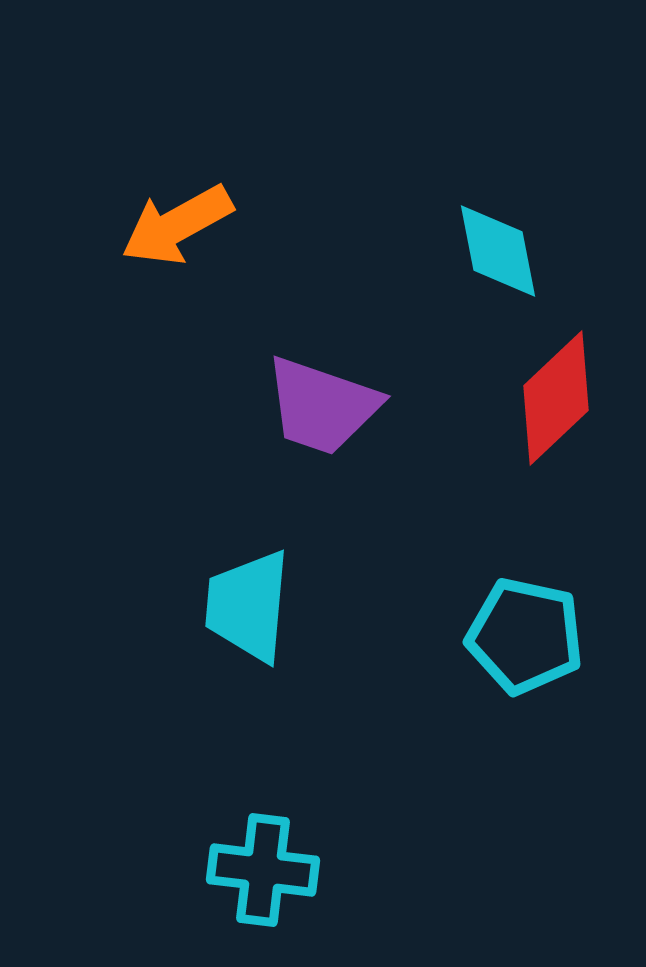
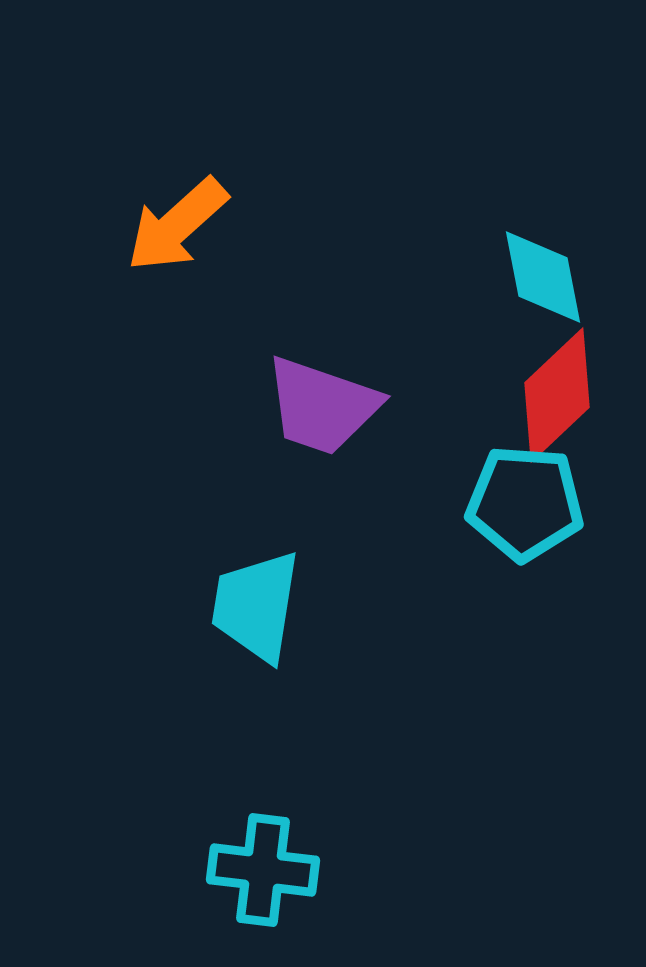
orange arrow: rotated 13 degrees counterclockwise
cyan diamond: moved 45 px right, 26 px down
red diamond: moved 1 px right, 3 px up
cyan trapezoid: moved 8 px right; rotated 4 degrees clockwise
cyan pentagon: moved 133 px up; rotated 8 degrees counterclockwise
